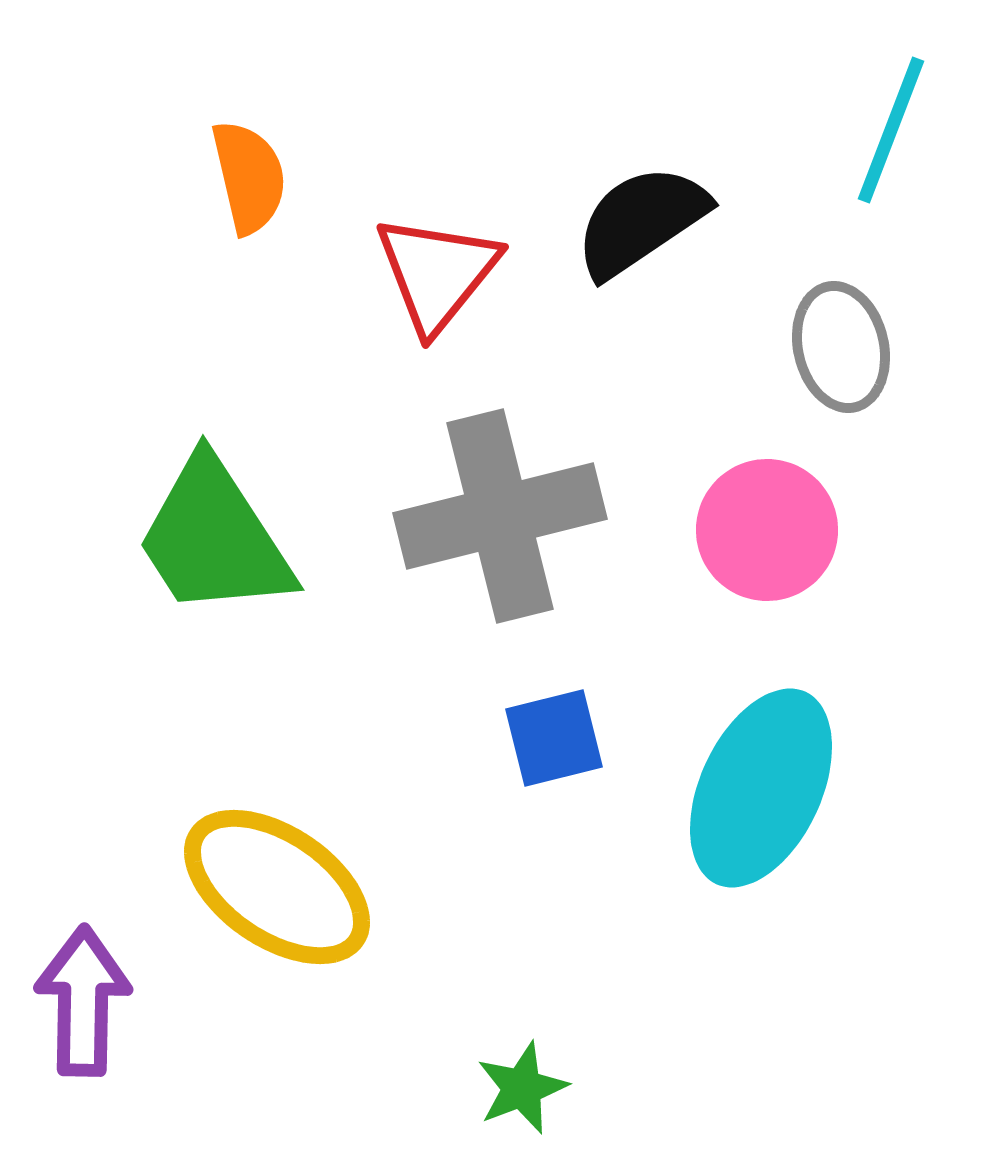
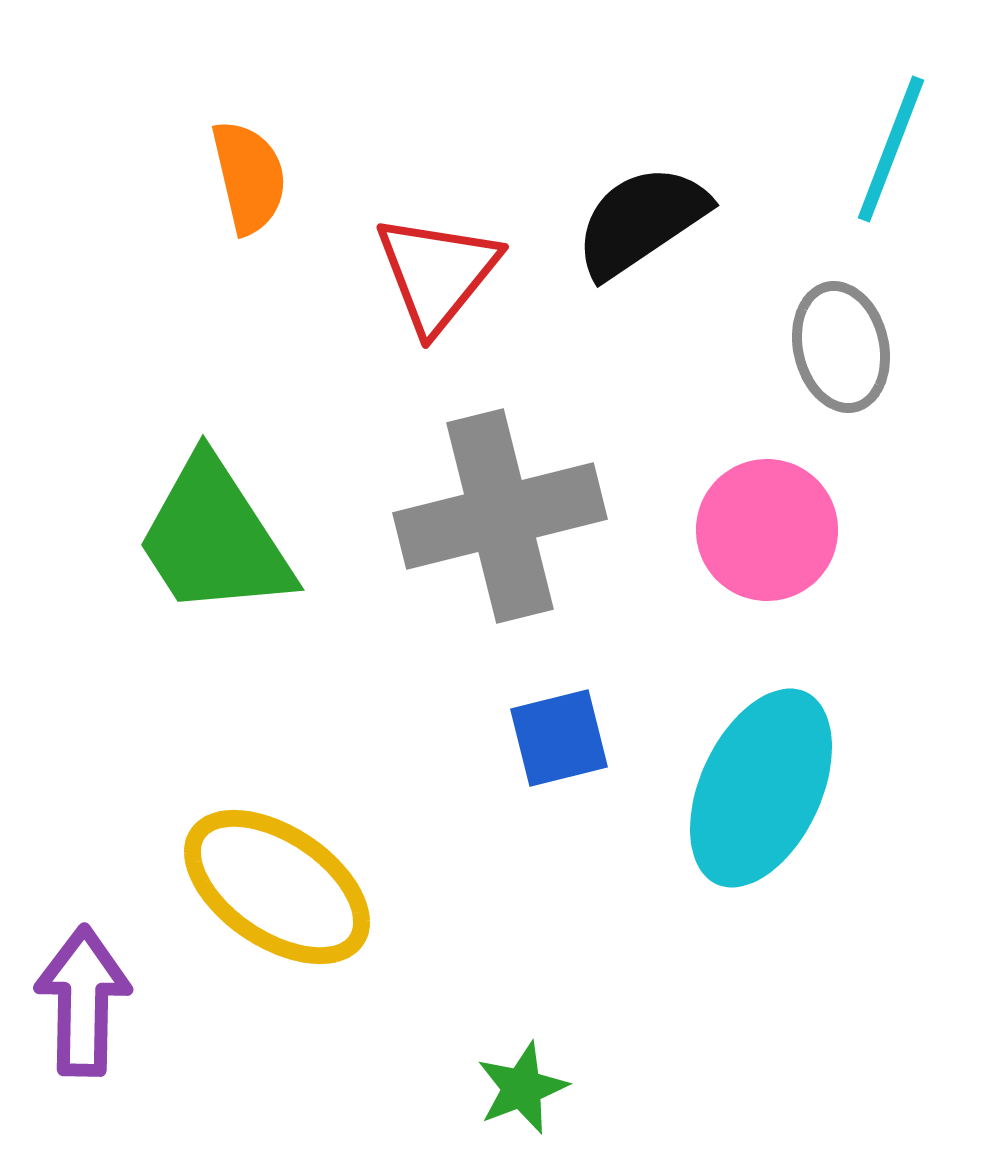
cyan line: moved 19 px down
blue square: moved 5 px right
